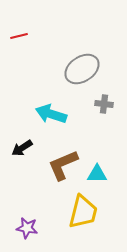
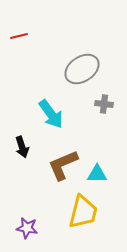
cyan arrow: rotated 144 degrees counterclockwise
black arrow: moved 1 px up; rotated 75 degrees counterclockwise
